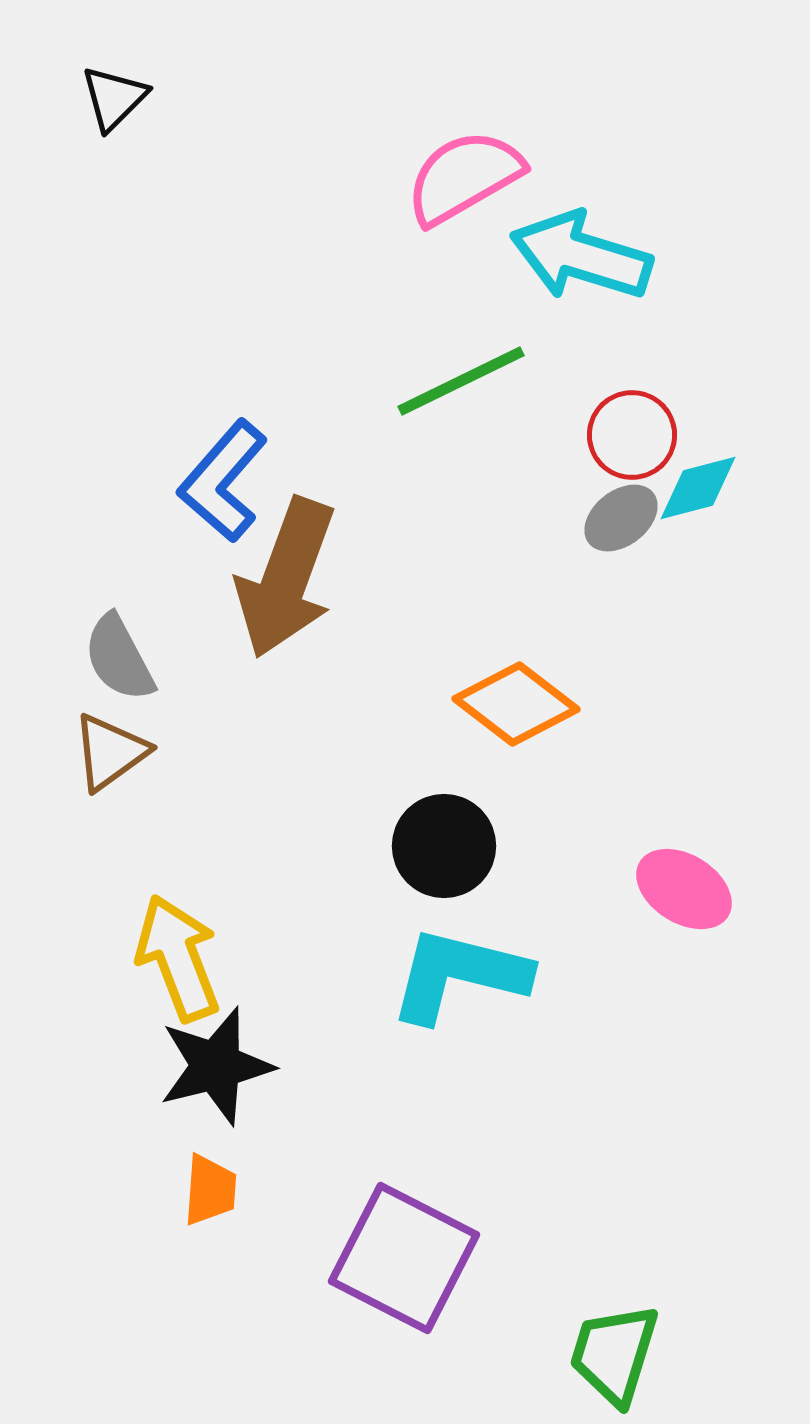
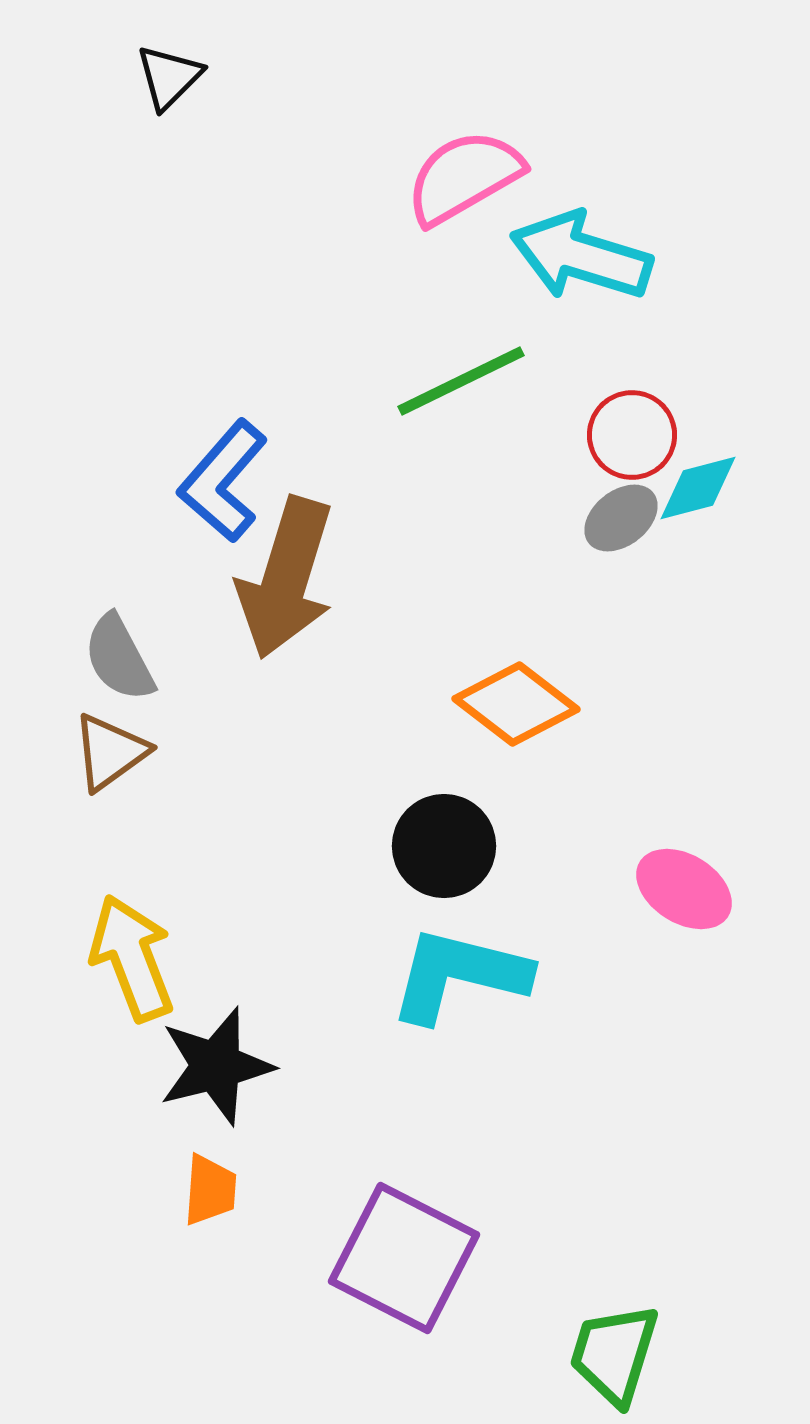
black triangle: moved 55 px right, 21 px up
brown arrow: rotated 3 degrees counterclockwise
yellow arrow: moved 46 px left
